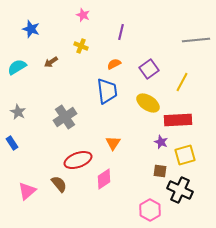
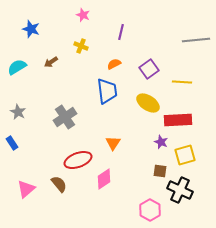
yellow line: rotated 66 degrees clockwise
pink triangle: moved 1 px left, 2 px up
